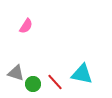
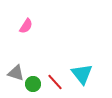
cyan triangle: rotated 40 degrees clockwise
